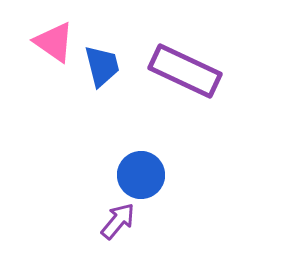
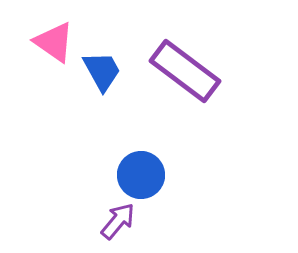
blue trapezoid: moved 5 px down; rotated 15 degrees counterclockwise
purple rectangle: rotated 12 degrees clockwise
